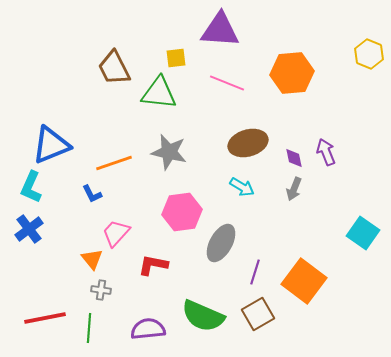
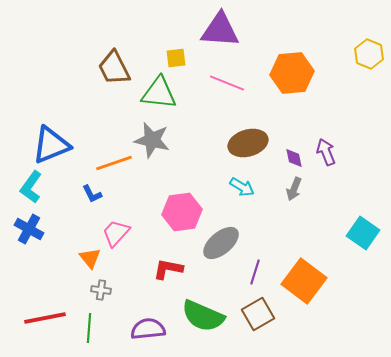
gray star: moved 17 px left, 12 px up
cyan L-shape: rotated 12 degrees clockwise
blue cross: rotated 24 degrees counterclockwise
gray ellipse: rotated 21 degrees clockwise
orange triangle: moved 2 px left, 1 px up
red L-shape: moved 15 px right, 4 px down
